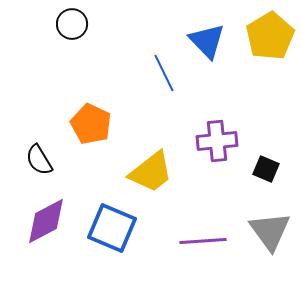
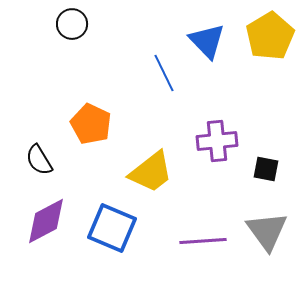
black square: rotated 12 degrees counterclockwise
gray triangle: moved 3 px left
